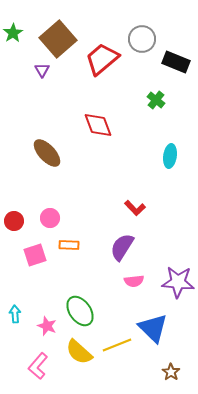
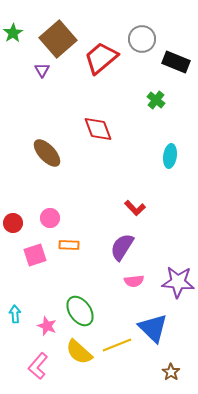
red trapezoid: moved 1 px left, 1 px up
red diamond: moved 4 px down
red circle: moved 1 px left, 2 px down
